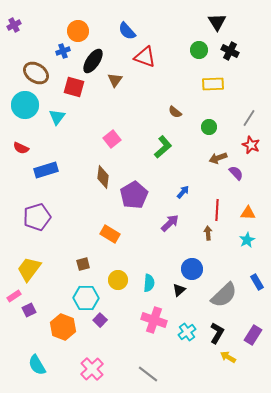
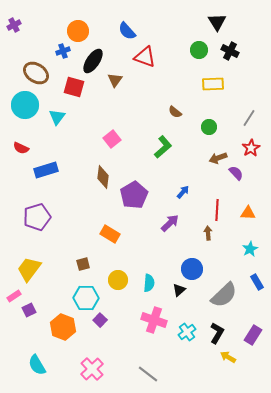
red star at (251, 145): moved 3 px down; rotated 18 degrees clockwise
cyan star at (247, 240): moved 3 px right, 9 px down
